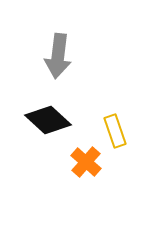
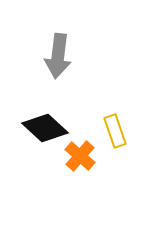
black diamond: moved 3 px left, 8 px down
orange cross: moved 6 px left, 6 px up
